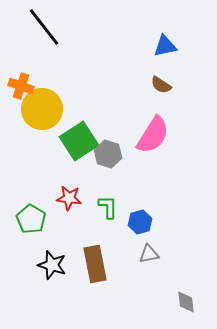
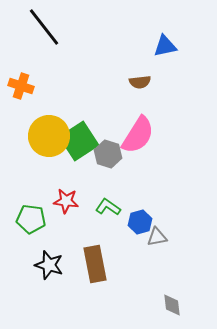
brown semicircle: moved 21 px left, 3 px up; rotated 40 degrees counterclockwise
yellow circle: moved 7 px right, 27 px down
pink semicircle: moved 15 px left
red star: moved 3 px left, 3 px down
green L-shape: rotated 55 degrees counterclockwise
green pentagon: rotated 24 degrees counterclockwise
gray triangle: moved 8 px right, 17 px up
black star: moved 3 px left
gray diamond: moved 14 px left, 3 px down
